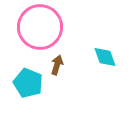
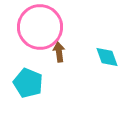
cyan diamond: moved 2 px right
brown arrow: moved 2 px right, 13 px up; rotated 24 degrees counterclockwise
